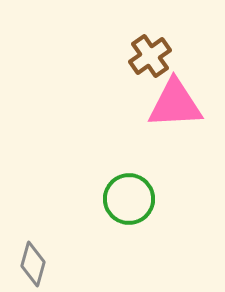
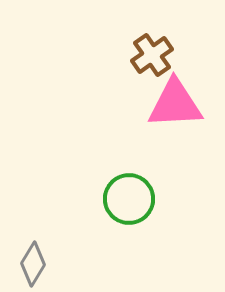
brown cross: moved 2 px right, 1 px up
gray diamond: rotated 15 degrees clockwise
